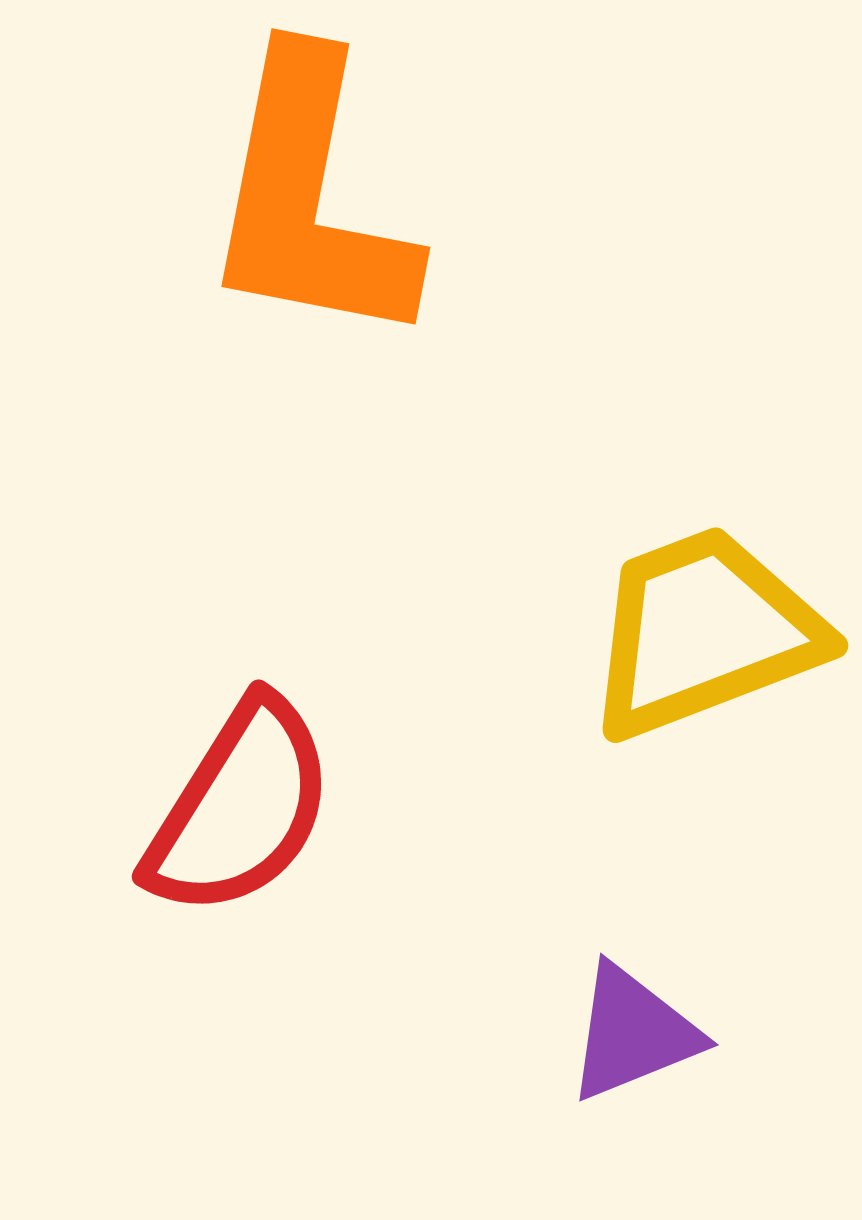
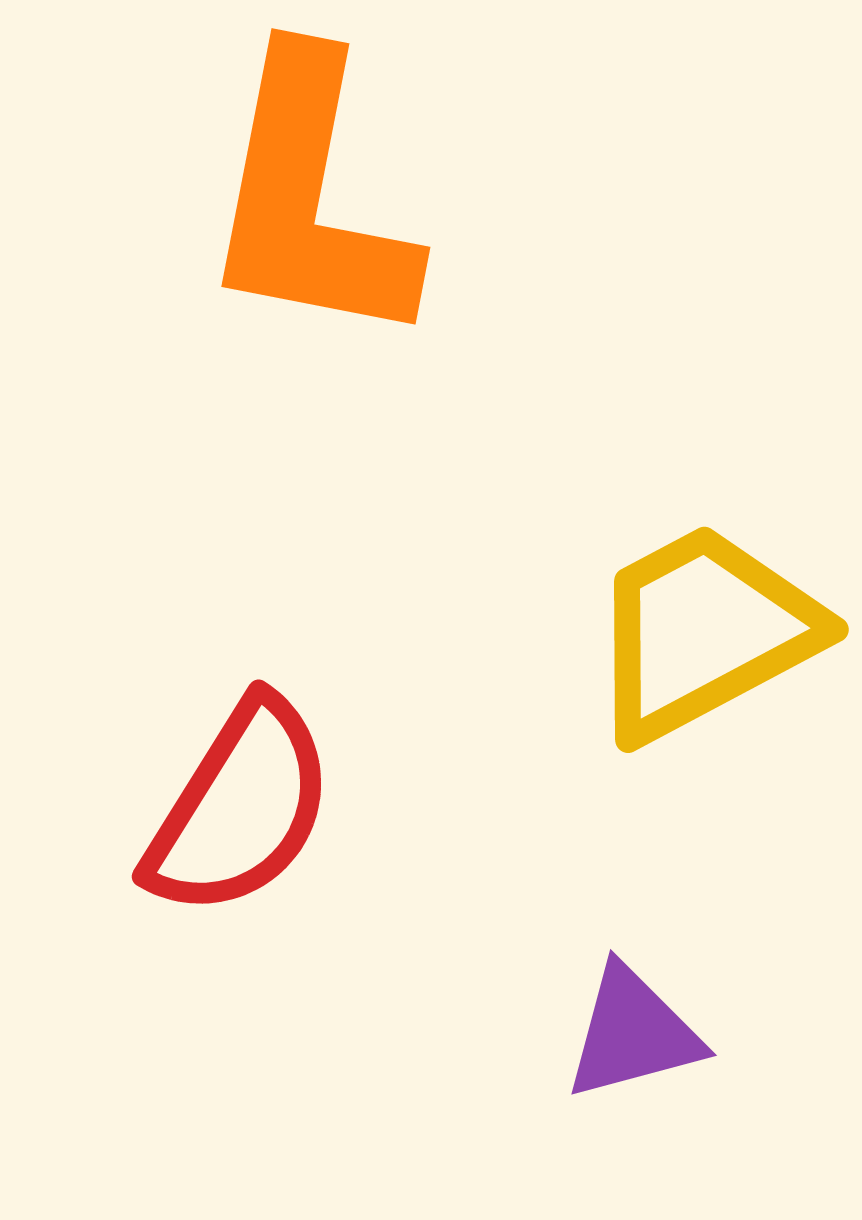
yellow trapezoid: rotated 7 degrees counterclockwise
purple triangle: rotated 7 degrees clockwise
